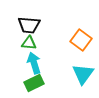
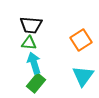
black trapezoid: moved 2 px right
orange square: rotated 20 degrees clockwise
cyan triangle: moved 2 px down
green rectangle: moved 2 px right; rotated 24 degrees counterclockwise
